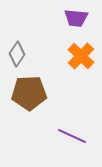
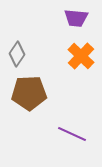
purple line: moved 2 px up
